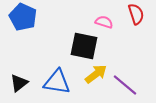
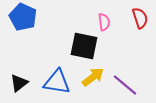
red semicircle: moved 4 px right, 4 px down
pink semicircle: rotated 66 degrees clockwise
yellow arrow: moved 3 px left, 3 px down
